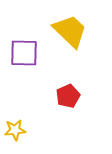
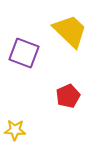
purple square: rotated 20 degrees clockwise
yellow star: rotated 10 degrees clockwise
